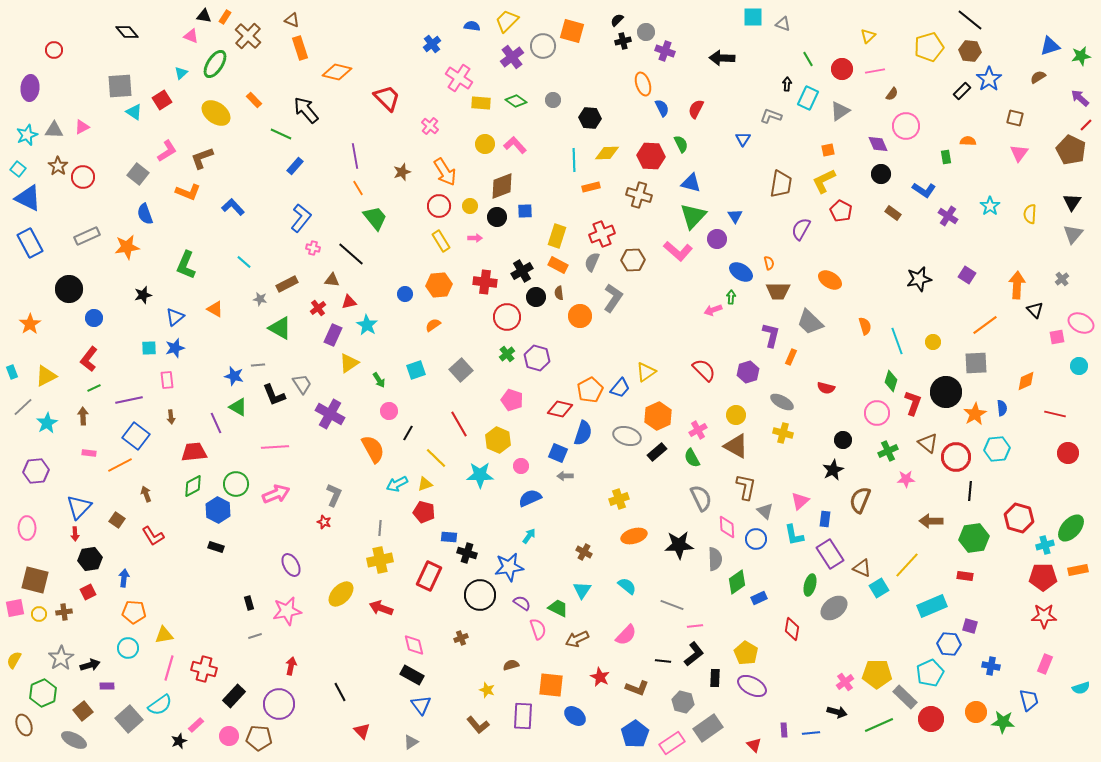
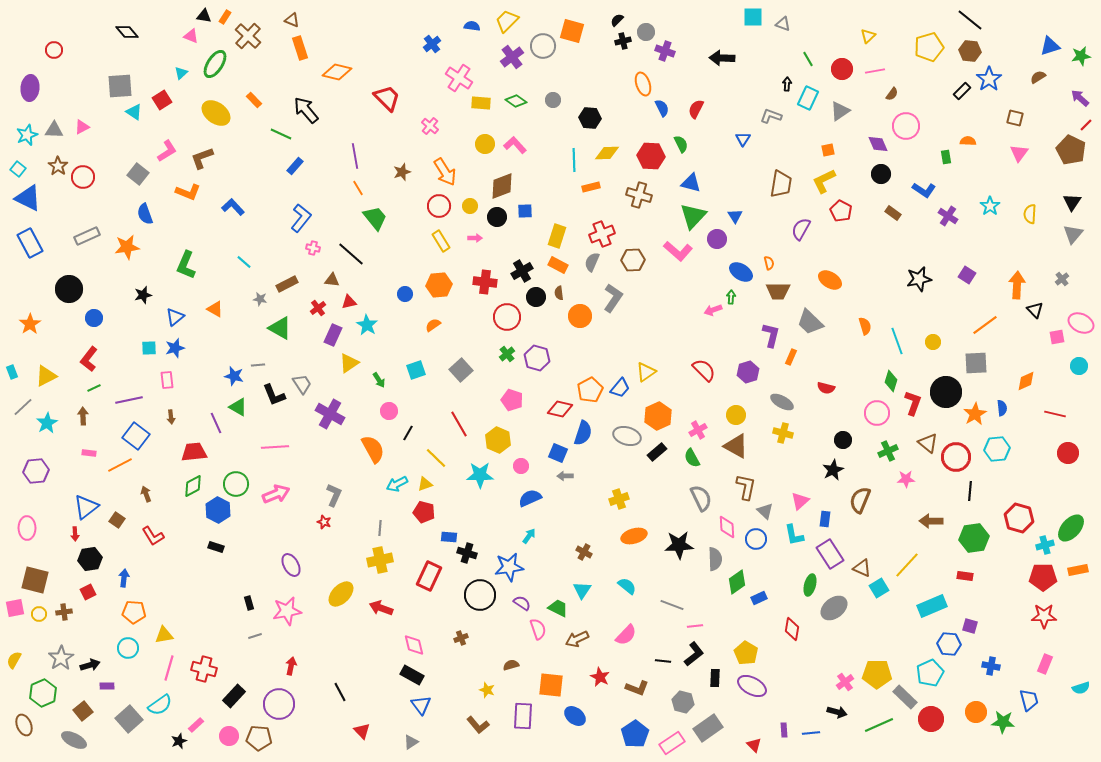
blue triangle at (79, 507): moved 7 px right; rotated 8 degrees clockwise
